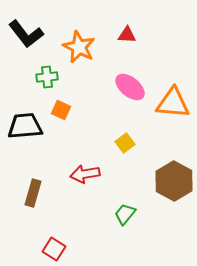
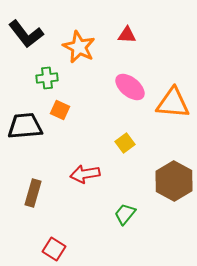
green cross: moved 1 px down
orange square: moved 1 px left
